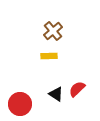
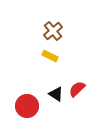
yellow rectangle: moved 1 px right; rotated 28 degrees clockwise
red circle: moved 7 px right, 2 px down
